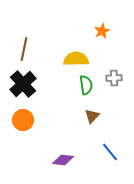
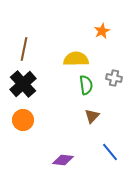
gray cross: rotated 14 degrees clockwise
